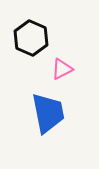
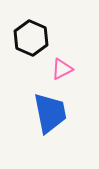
blue trapezoid: moved 2 px right
